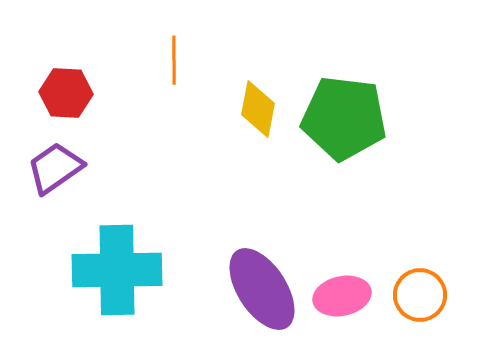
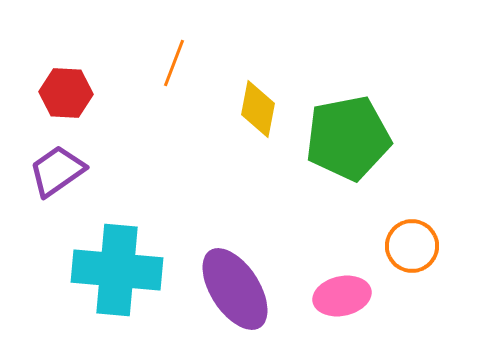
orange line: moved 3 px down; rotated 21 degrees clockwise
green pentagon: moved 4 px right, 20 px down; rotated 18 degrees counterclockwise
purple trapezoid: moved 2 px right, 3 px down
cyan cross: rotated 6 degrees clockwise
purple ellipse: moved 27 px left
orange circle: moved 8 px left, 49 px up
